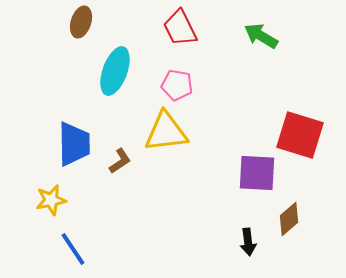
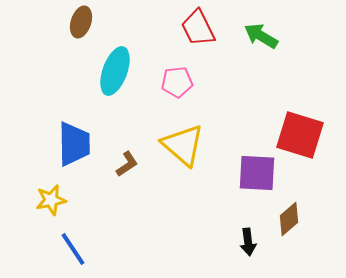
red trapezoid: moved 18 px right
pink pentagon: moved 3 px up; rotated 16 degrees counterclockwise
yellow triangle: moved 17 px right, 13 px down; rotated 48 degrees clockwise
brown L-shape: moved 7 px right, 3 px down
